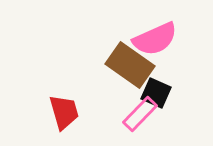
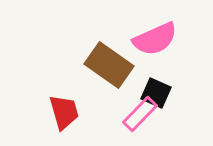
brown rectangle: moved 21 px left
